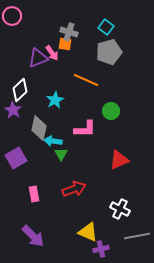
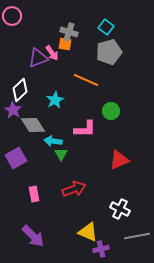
gray diamond: moved 6 px left, 3 px up; rotated 45 degrees counterclockwise
